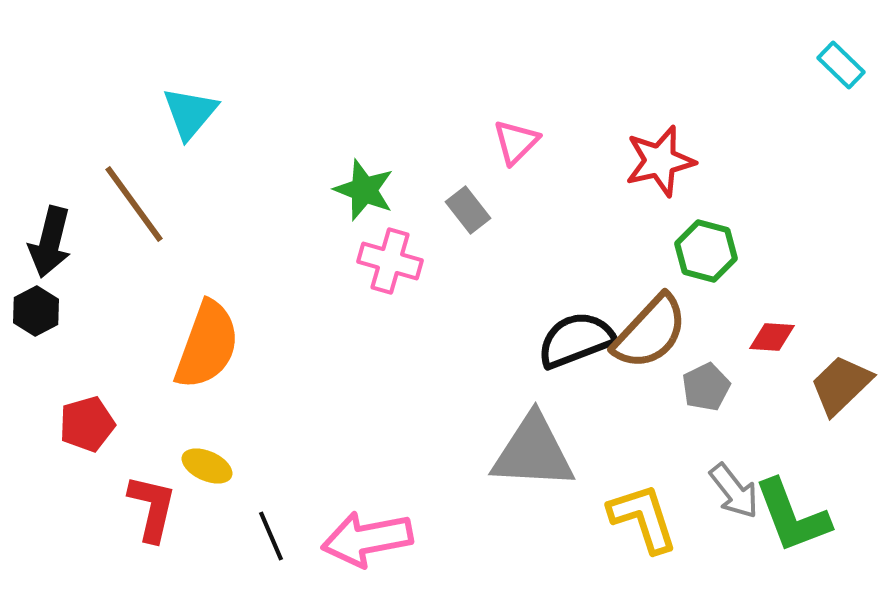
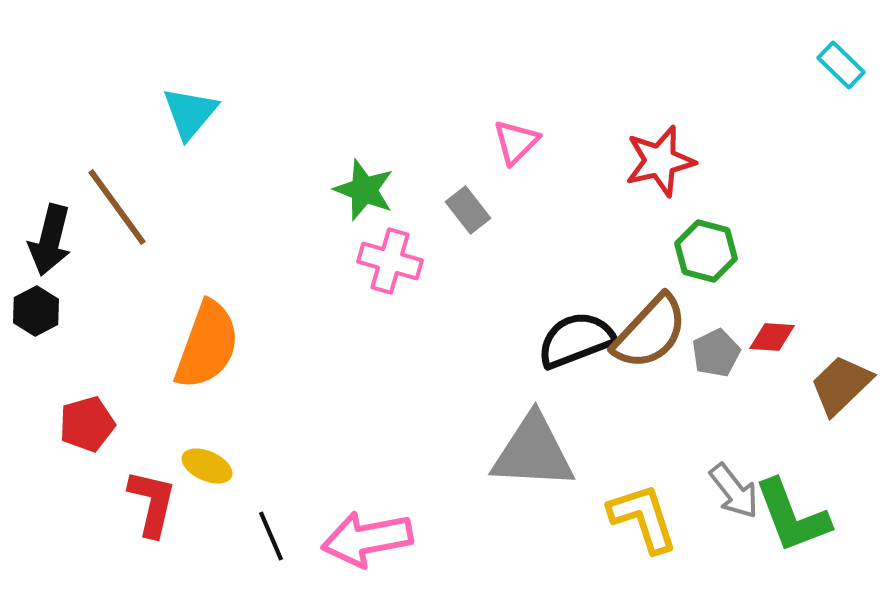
brown line: moved 17 px left, 3 px down
black arrow: moved 2 px up
gray pentagon: moved 10 px right, 34 px up
red L-shape: moved 5 px up
